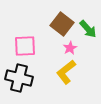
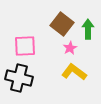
green arrow: rotated 138 degrees counterclockwise
yellow L-shape: moved 8 px right; rotated 75 degrees clockwise
